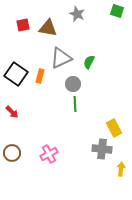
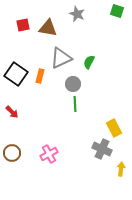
gray cross: rotated 18 degrees clockwise
